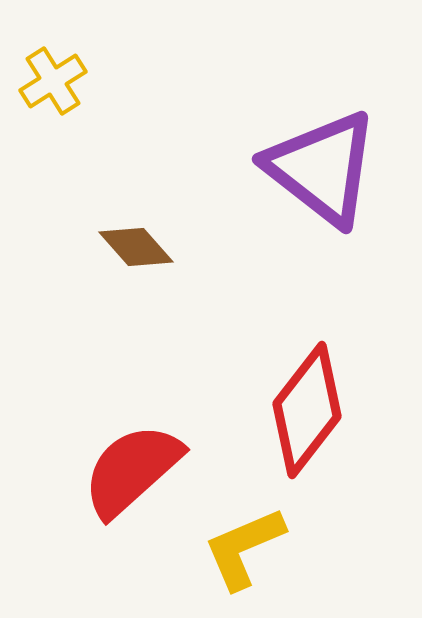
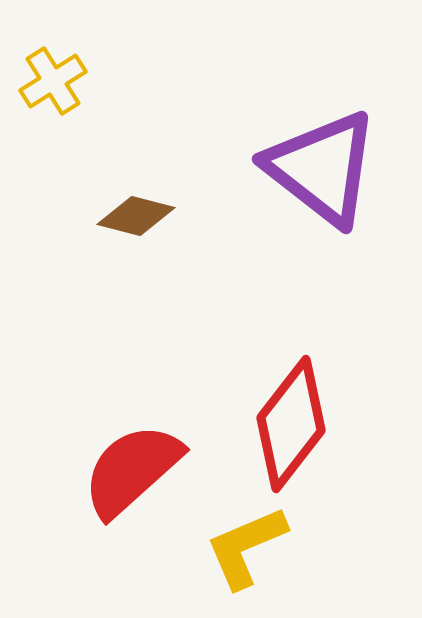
brown diamond: moved 31 px up; rotated 34 degrees counterclockwise
red diamond: moved 16 px left, 14 px down
yellow L-shape: moved 2 px right, 1 px up
